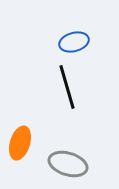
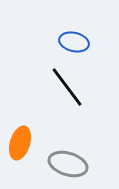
blue ellipse: rotated 28 degrees clockwise
black line: rotated 21 degrees counterclockwise
